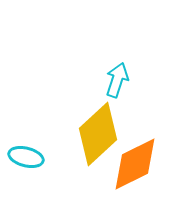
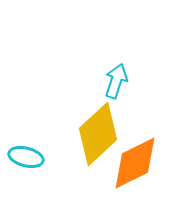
cyan arrow: moved 1 px left, 1 px down
orange diamond: moved 1 px up
